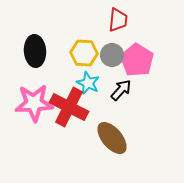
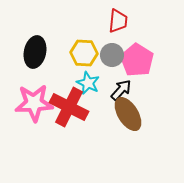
red trapezoid: moved 1 px down
black ellipse: moved 1 px down; rotated 16 degrees clockwise
brown ellipse: moved 16 px right, 24 px up; rotated 8 degrees clockwise
